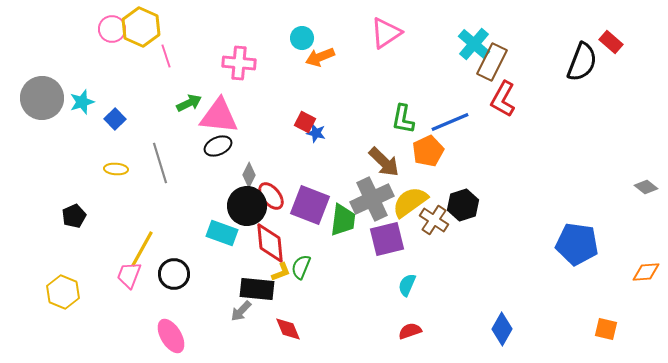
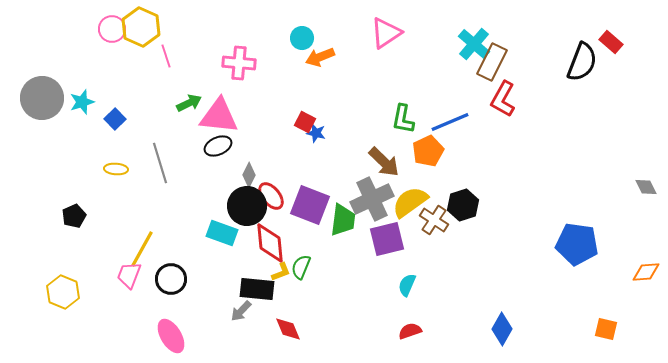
gray diamond at (646, 187): rotated 25 degrees clockwise
black circle at (174, 274): moved 3 px left, 5 px down
